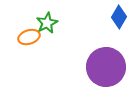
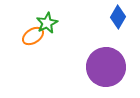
blue diamond: moved 1 px left
orange ellipse: moved 4 px right, 1 px up; rotated 15 degrees counterclockwise
